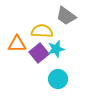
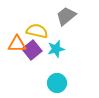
gray trapezoid: rotated 105 degrees clockwise
yellow semicircle: moved 5 px left; rotated 10 degrees clockwise
purple square: moved 7 px left, 3 px up
cyan circle: moved 1 px left, 4 px down
